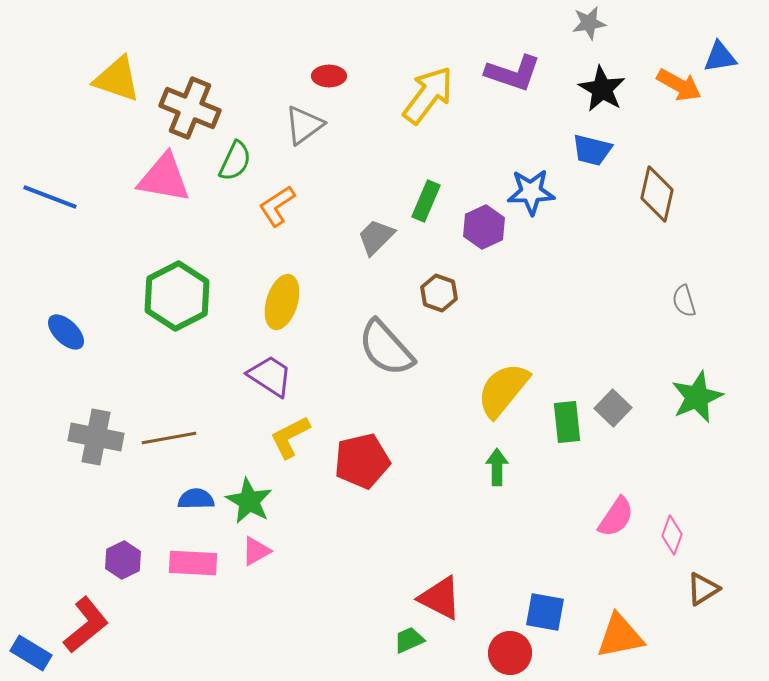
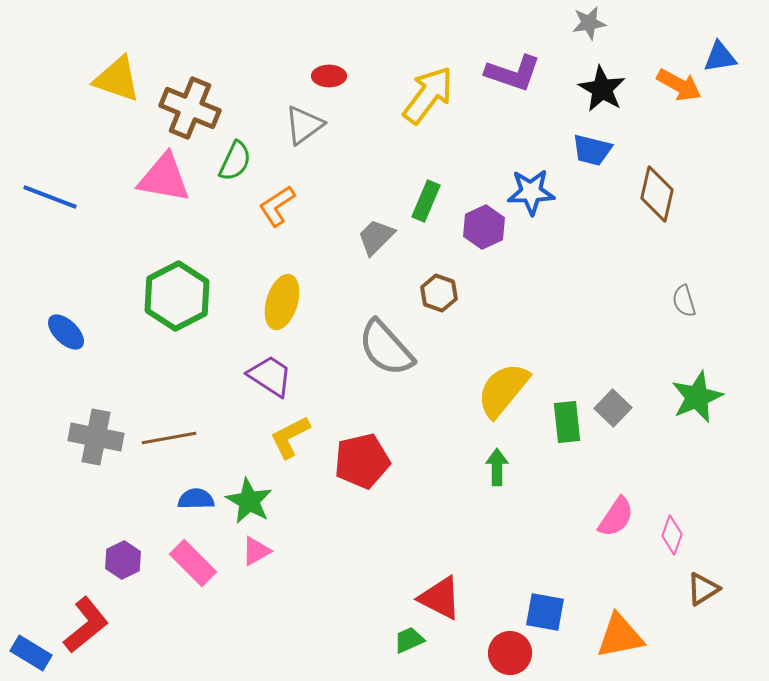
pink rectangle at (193, 563): rotated 42 degrees clockwise
